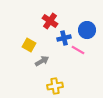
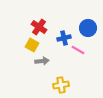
red cross: moved 11 px left, 6 px down
blue circle: moved 1 px right, 2 px up
yellow square: moved 3 px right
gray arrow: rotated 24 degrees clockwise
yellow cross: moved 6 px right, 1 px up
